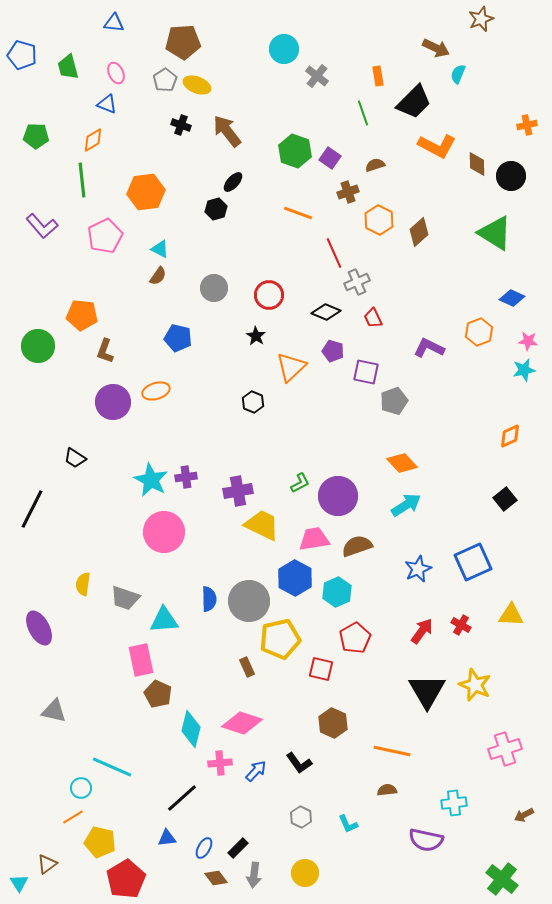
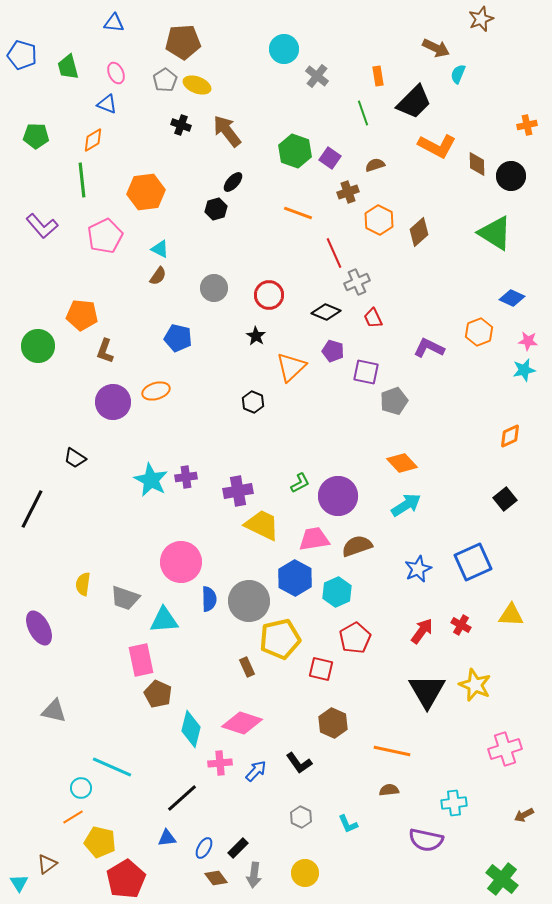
pink circle at (164, 532): moved 17 px right, 30 px down
brown semicircle at (387, 790): moved 2 px right
